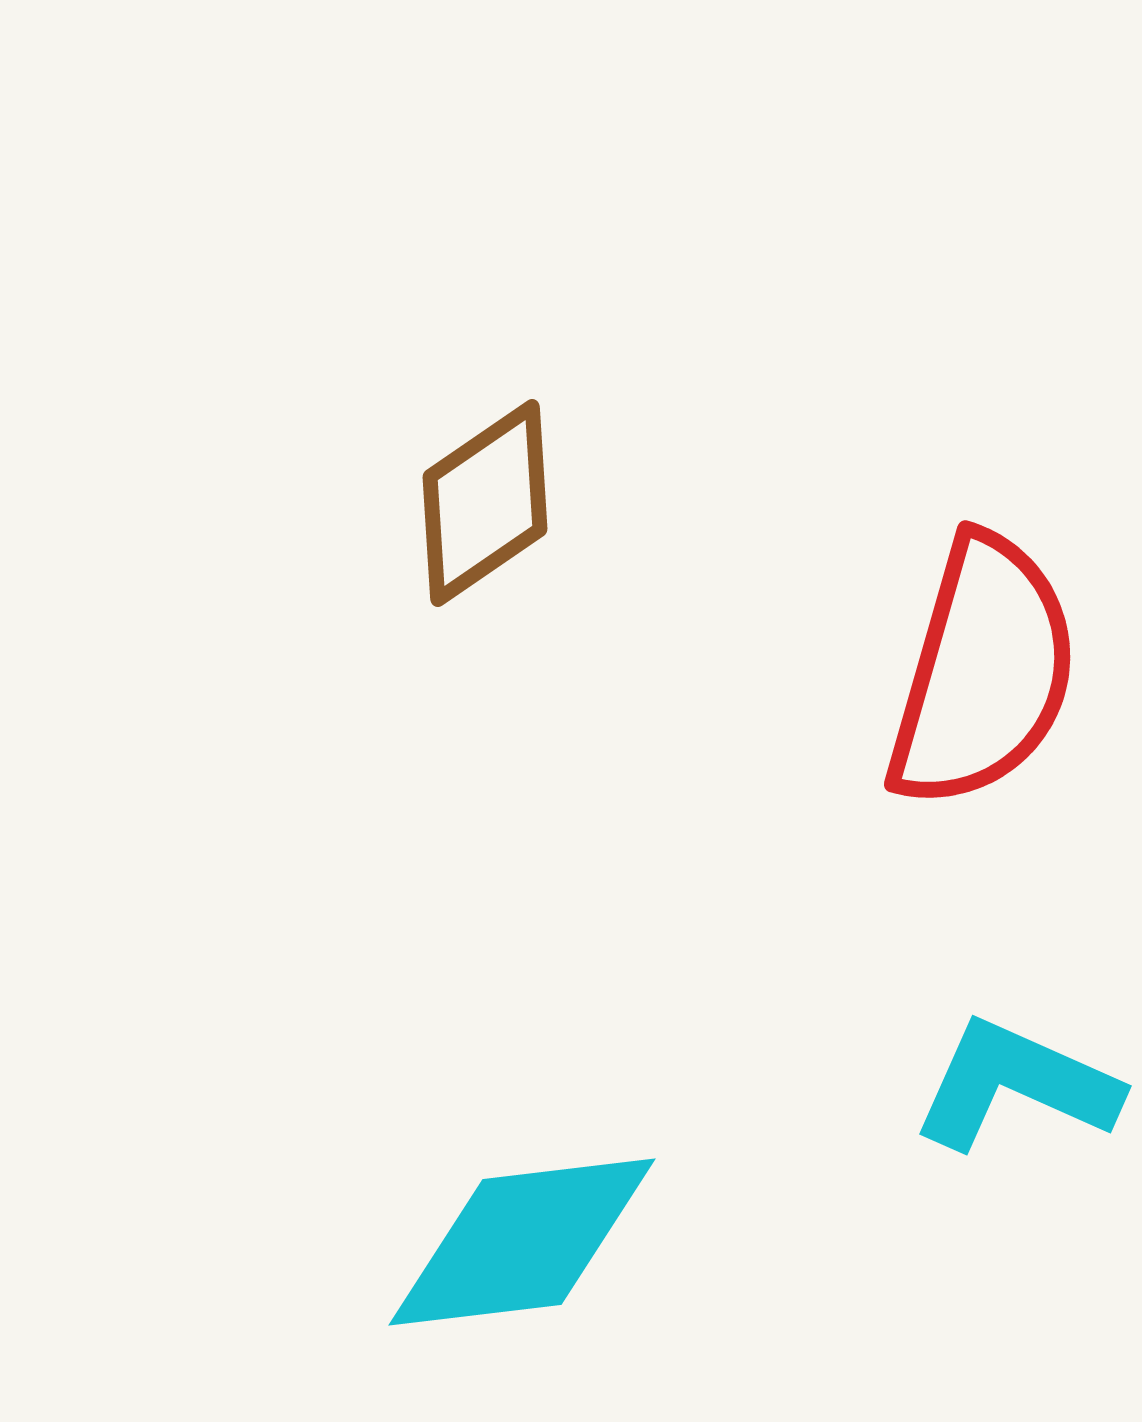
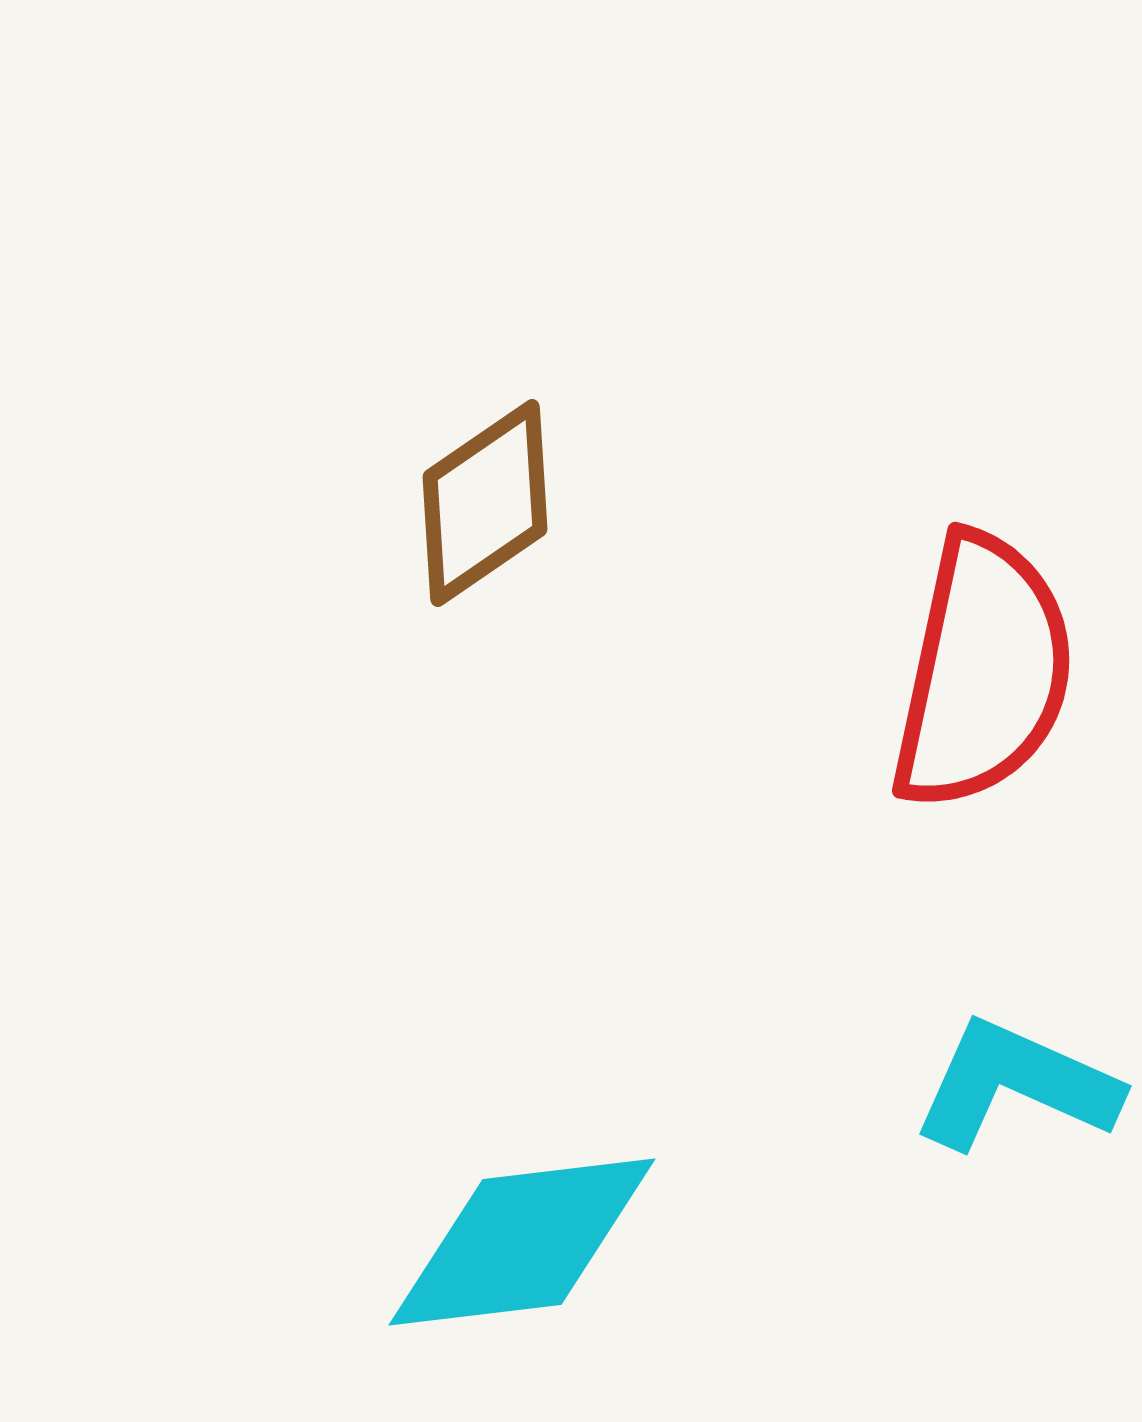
red semicircle: rotated 4 degrees counterclockwise
